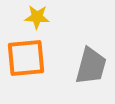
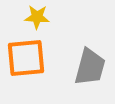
gray trapezoid: moved 1 px left, 1 px down
